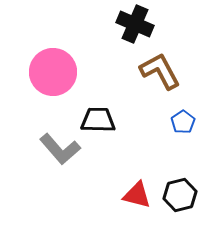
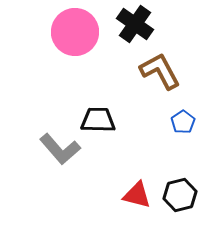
black cross: rotated 12 degrees clockwise
pink circle: moved 22 px right, 40 px up
